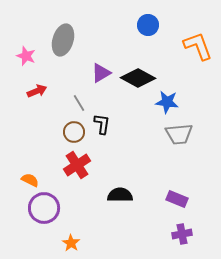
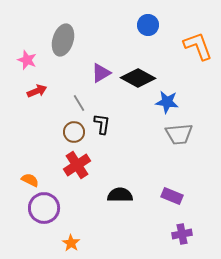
pink star: moved 1 px right, 4 px down
purple rectangle: moved 5 px left, 3 px up
